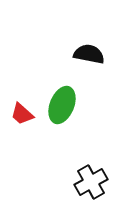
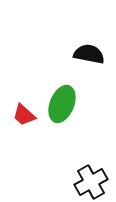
green ellipse: moved 1 px up
red trapezoid: moved 2 px right, 1 px down
